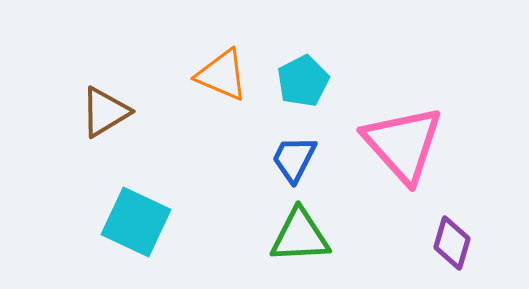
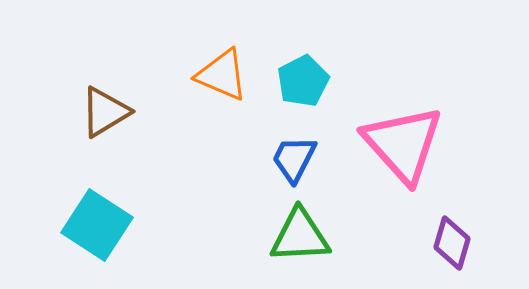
cyan square: moved 39 px left, 3 px down; rotated 8 degrees clockwise
